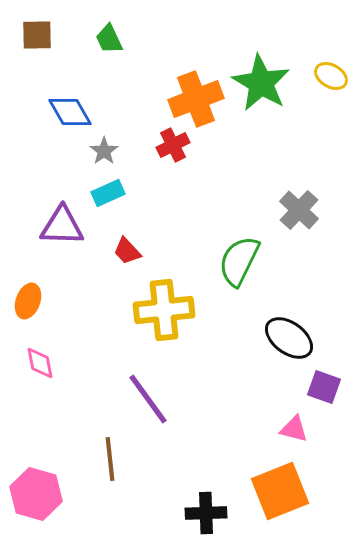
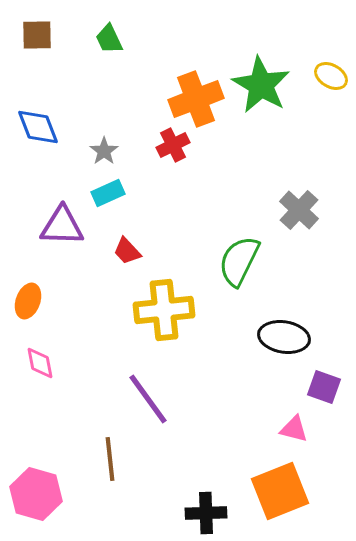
green star: moved 2 px down
blue diamond: moved 32 px left, 15 px down; rotated 9 degrees clockwise
black ellipse: moved 5 px left, 1 px up; rotated 27 degrees counterclockwise
